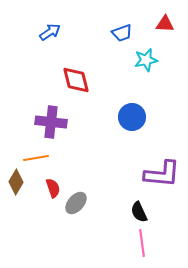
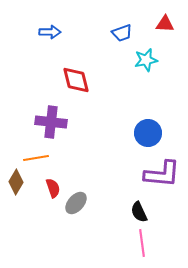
blue arrow: rotated 35 degrees clockwise
blue circle: moved 16 px right, 16 px down
